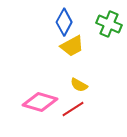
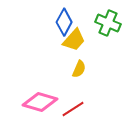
green cross: moved 1 px left, 1 px up
yellow trapezoid: moved 2 px right, 6 px up; rotated 20 degrees counterclockwise
yellow semicircle: moved 16 px up; rotated 96 degrees counterclockwise
